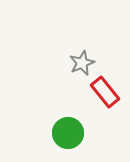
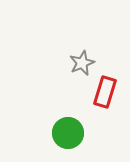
red rectangle: rotated 56 degrees clockwise
